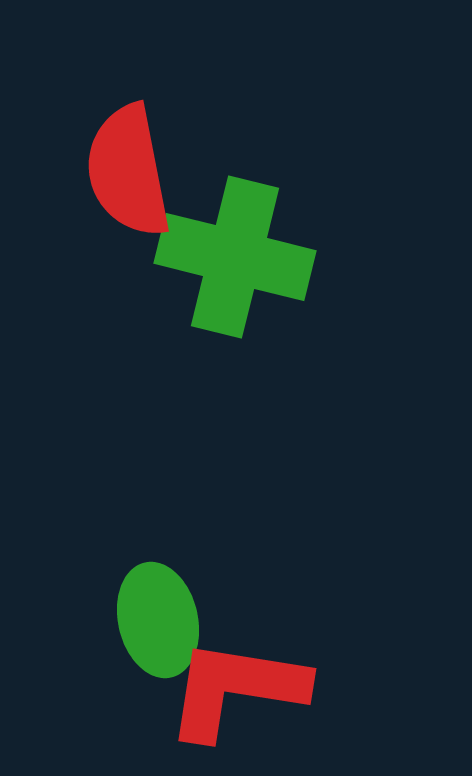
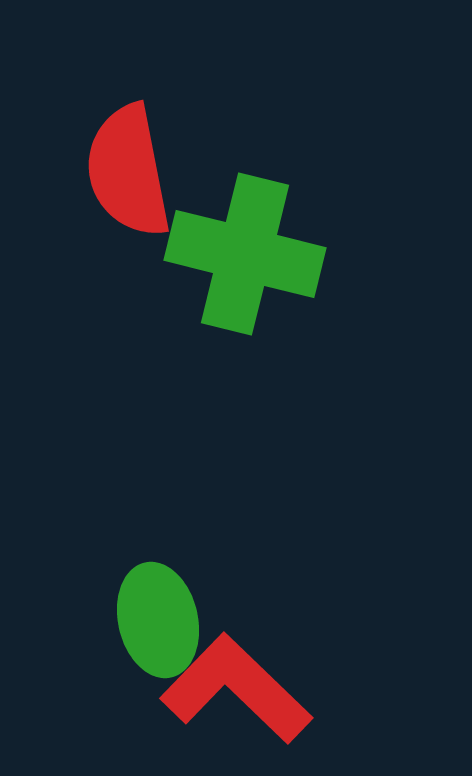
green cross: moved 10 px right, 3 px up
red L-shape: rotated 35 degrees clockwise
